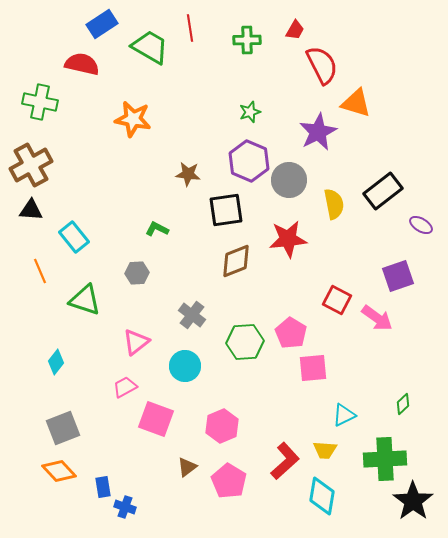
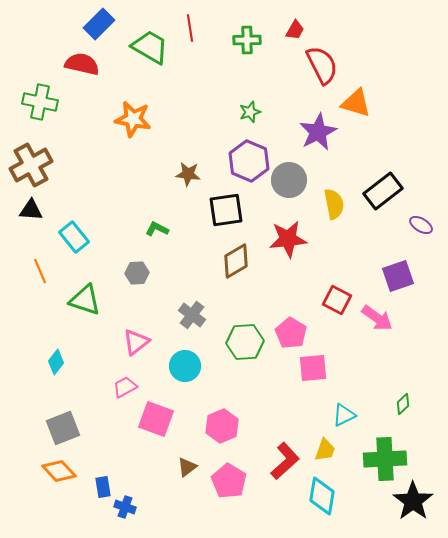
blue rectangle at (102, 24): moved 3 px left; rotated 12 degrees counterclockwise
brown diamond at (236, 261): rotated 9 degrees counterclockwise
yellow trapezoid at (325, 450): rotated 75 degrees counterclockwise
